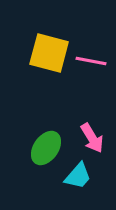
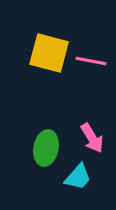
green ellipse: rotated 24 degrees counterclockwise
cyan trapezoid: moved 1 px down
